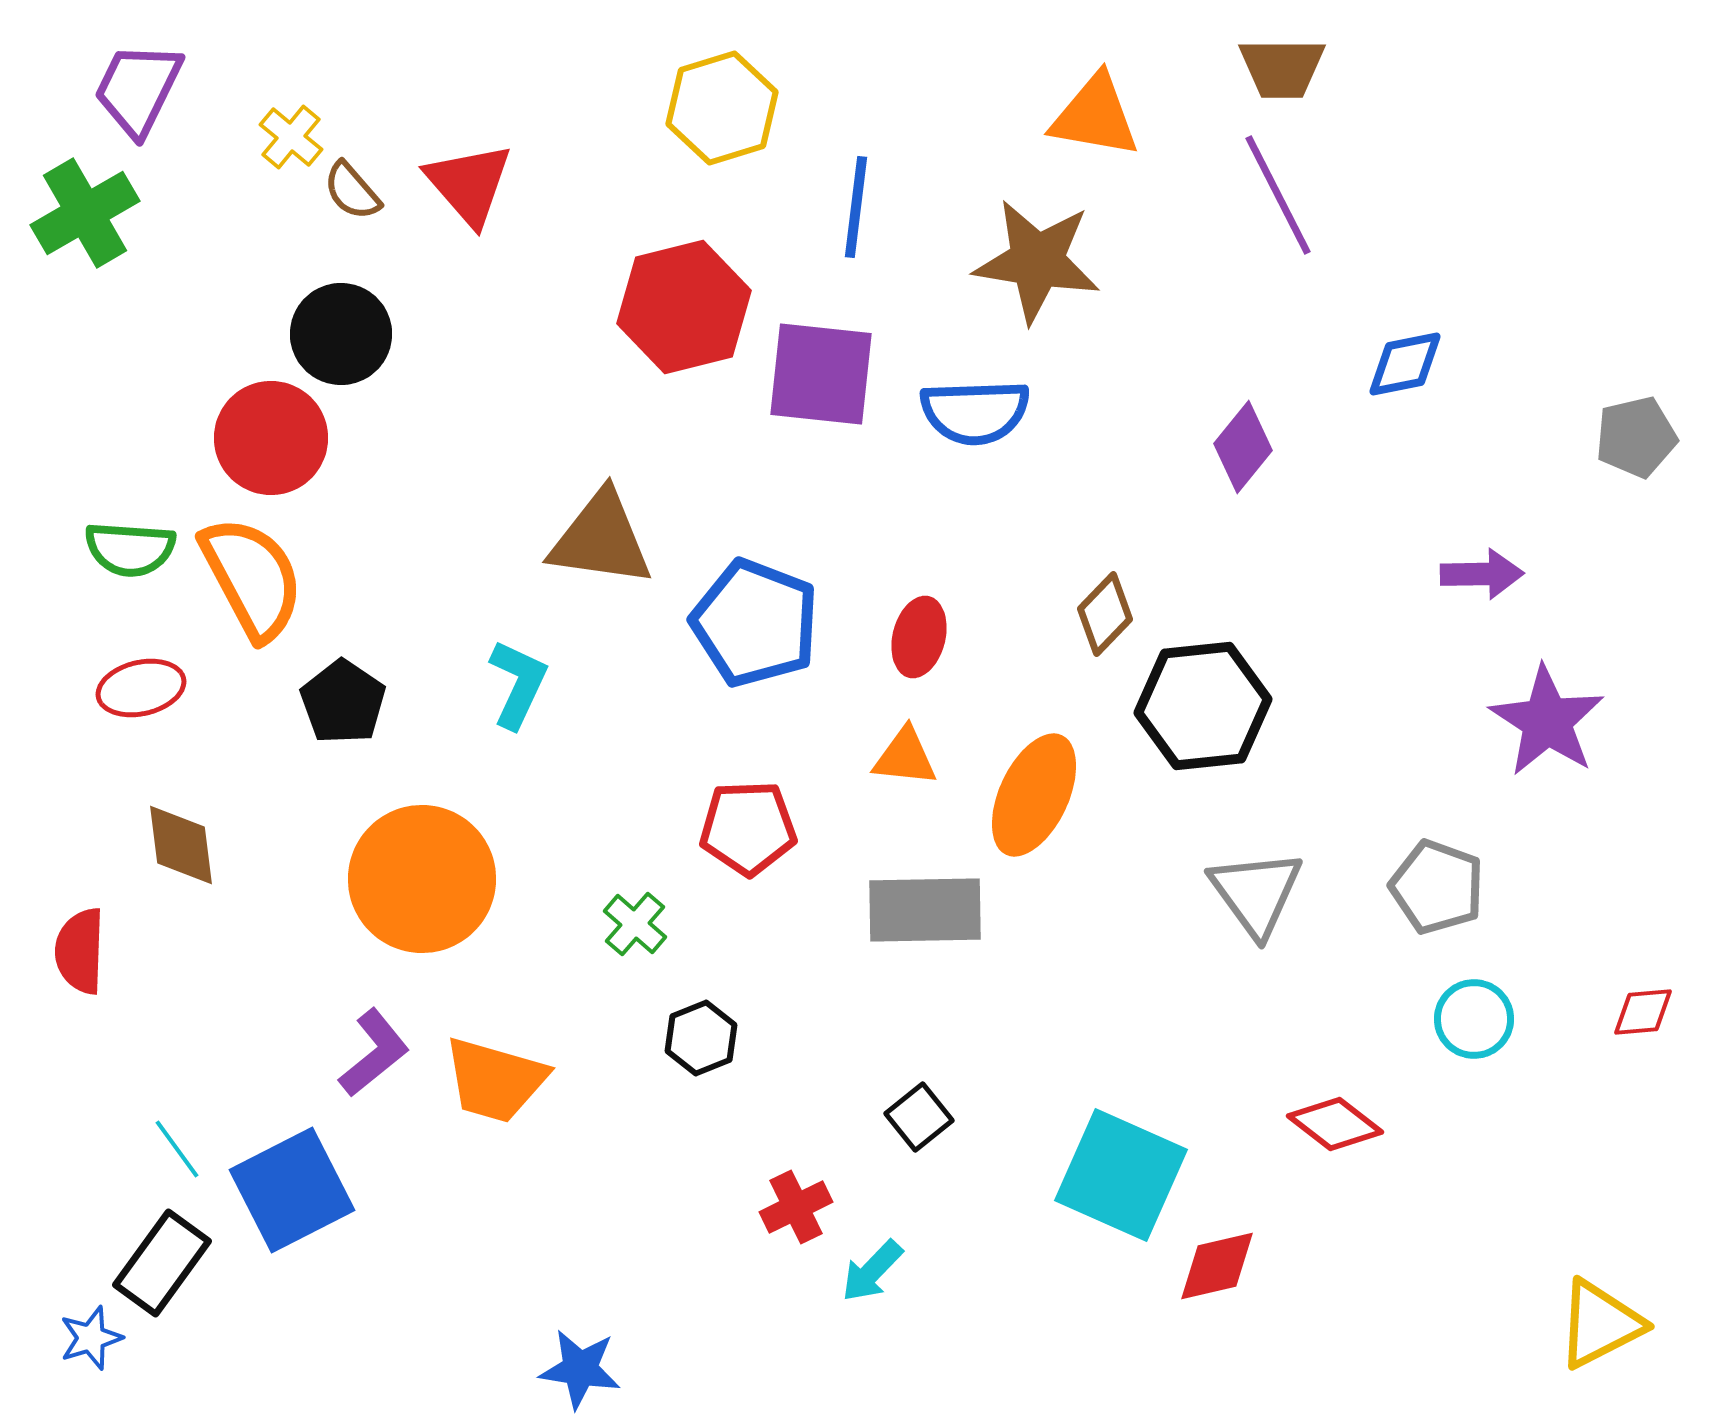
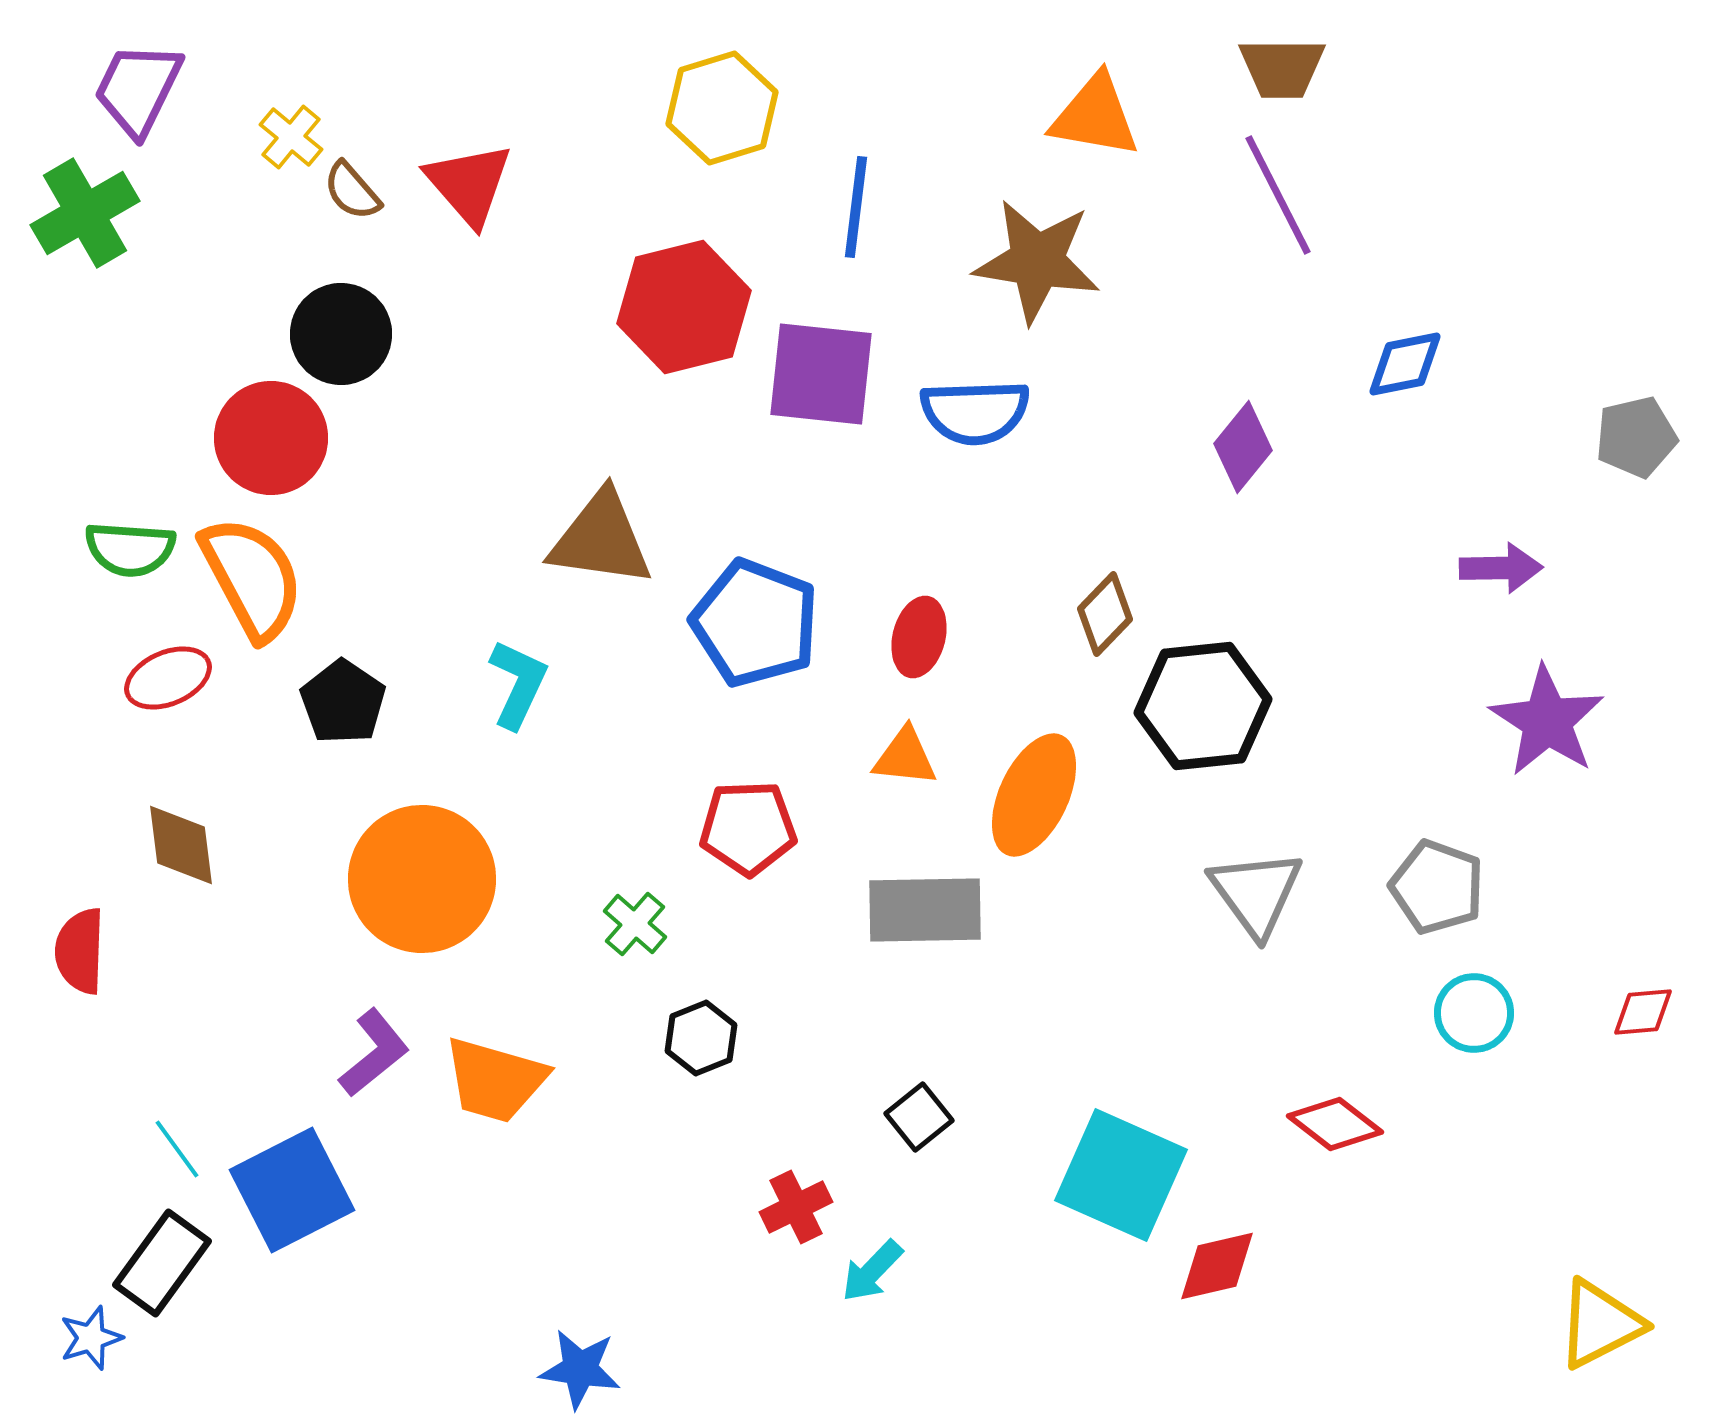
purple arrow at (1482, 574): moved 19 px right, 6 px up
red ellipse at (141, 688): moved 27 px right, 10 px up; rotated 10 degrees counterclockwise
cyan circle at (1474, 1019): moved 6 px up
